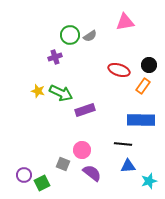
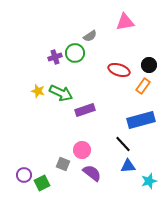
green circle: moved 5 px right, 18 px down
blue rectangle: rotated 16 degrees counterclockwise
black line: rotated 42 degrees clockwise
